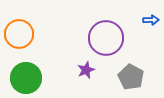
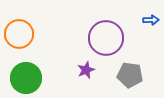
gray pentagon: moved 1 px left, 2 px up; rotated 20 degrees counterclockwise
